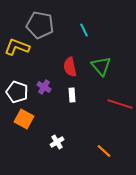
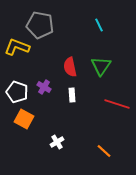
cyan line: moved 15 px right, 5 px up
green triangle: rotated 15 degrees clockwise
red line: moved 3 px left
